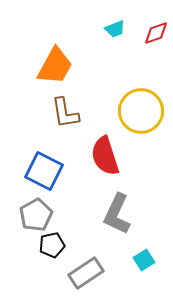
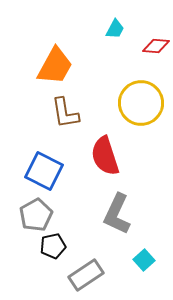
cyan trapezoid: rotated 40 degrees counterclockwise
red diamond: moved 13 px down; rotated 24 degrees clockwise
yellow circle: moved 8 px up
black pentagon: moved 1 px right, 1 px down
cyan square: rotated 10 degrees counterclockwise
gray rectangle: moved 2 px down
